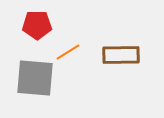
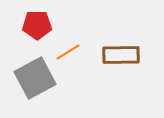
gray square: rotated 33 degrees counterclockwise
